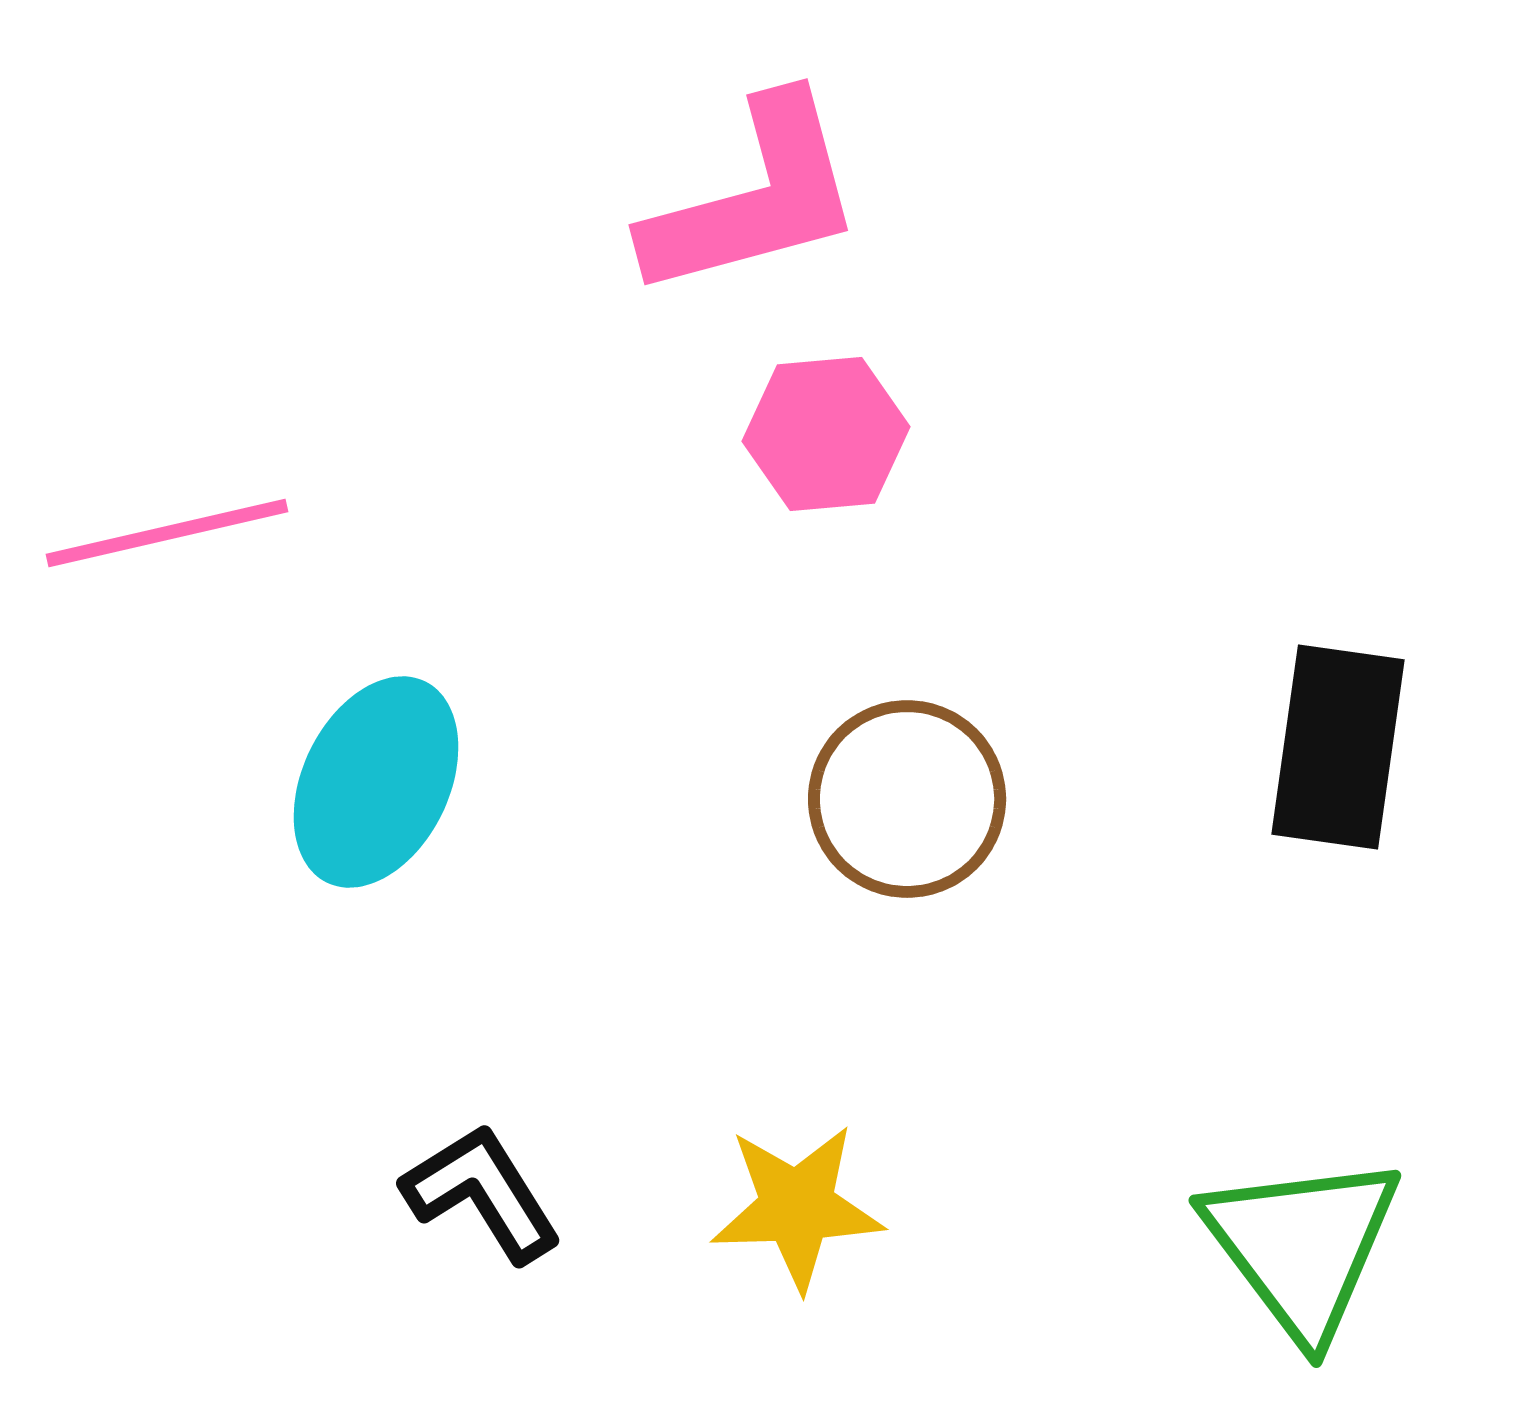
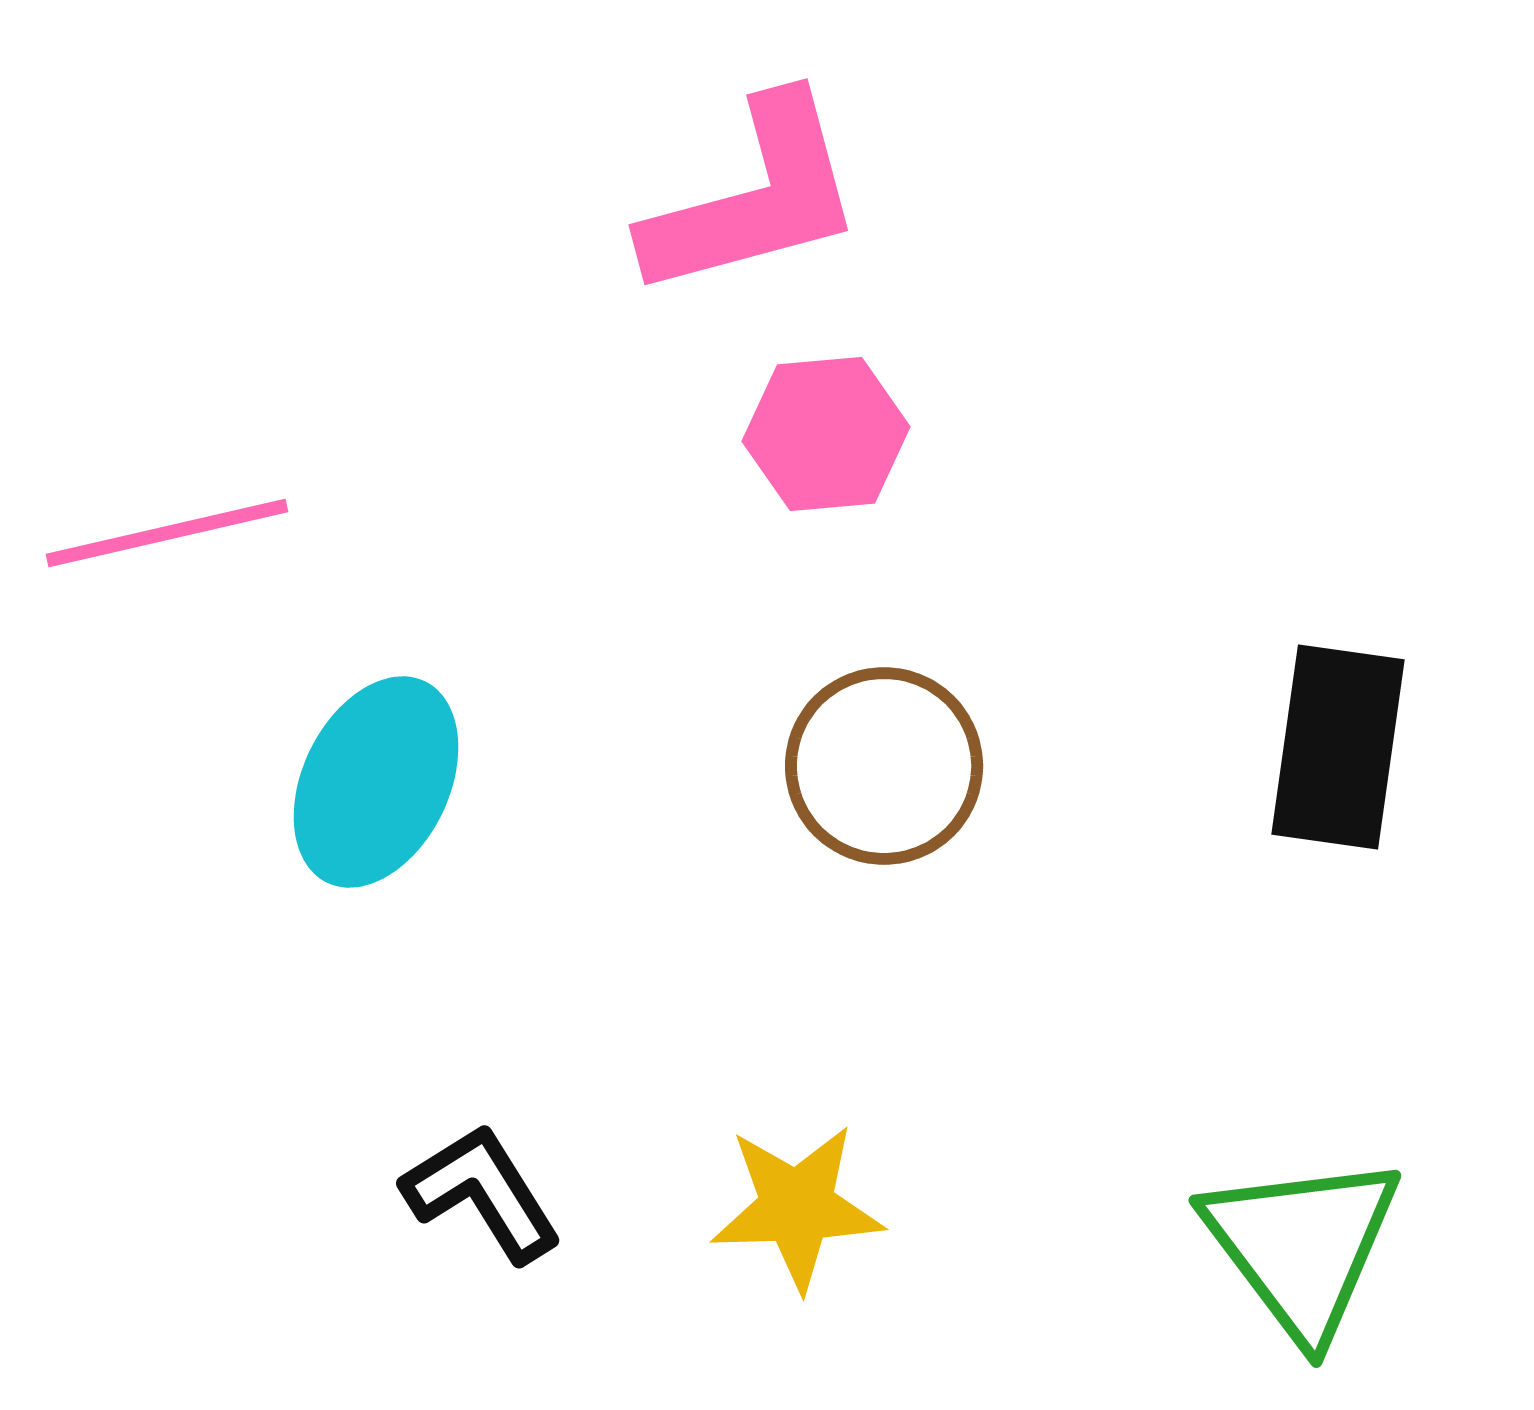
brown circle: moved 23 px left, 33 px up
